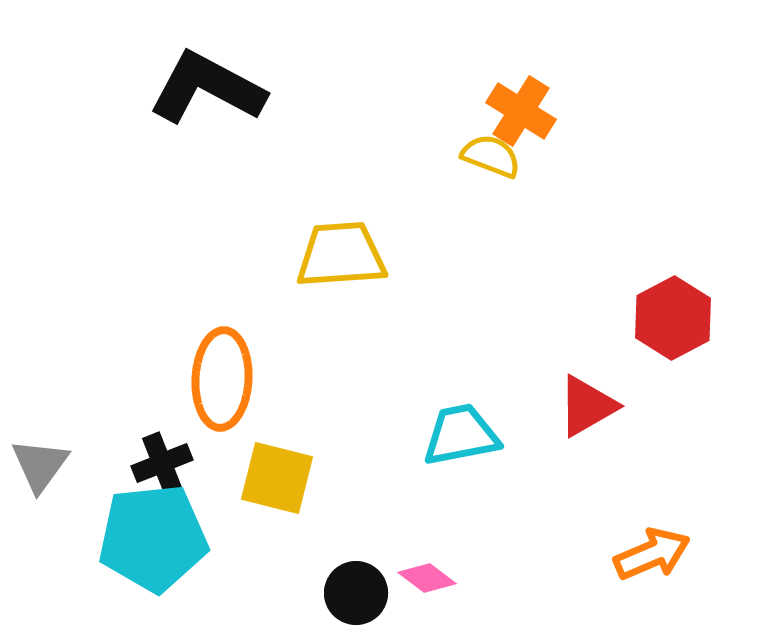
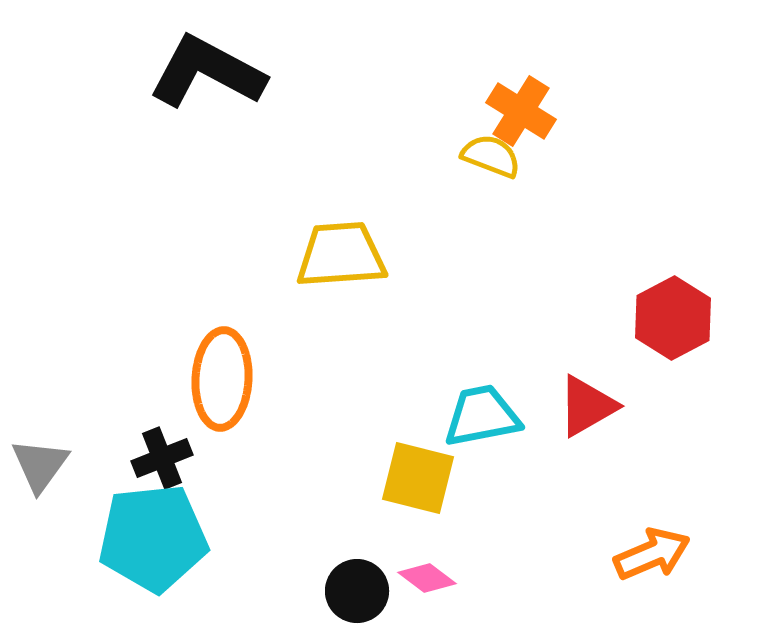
black L-shape: moved 16 px up
cyan trapezoid: moved 21 px right, 19 px up
black cross: moved 5 px up
yellow square: moved 141 px right
black circle: moved 1 px right, 2 px up
